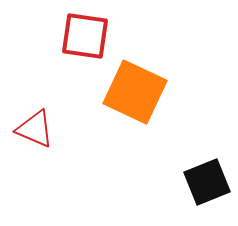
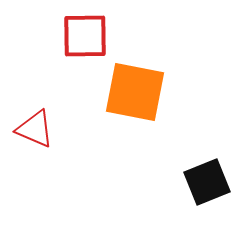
red square: rotated 9 degrees counterclockwise
orange square: rotated 14 degrees counterclockwise
